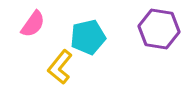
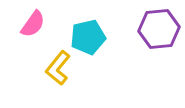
purple hexagon: rotated 15 degrees counterclockwise
yellow L-shape: moved 2 px left, 1 px down
